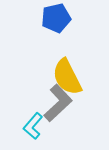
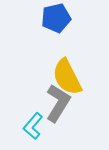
gray L-shape: rotated 15 degrees counterclockwise
